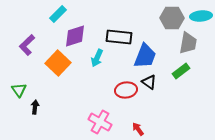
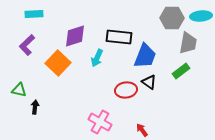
cyan rectangle: moved 24 px left; rotated 42 degrees clockwise
green triangle: rotated 42 degrees counterclockwise
red arrow: moved 4 px right, 1 px down
